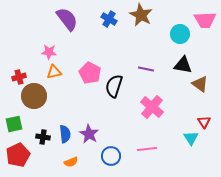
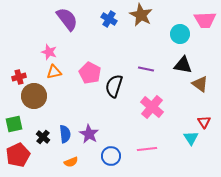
pink star: rotated 14 degrees clockwise
black cross: rotated 32 degrees clockwise
